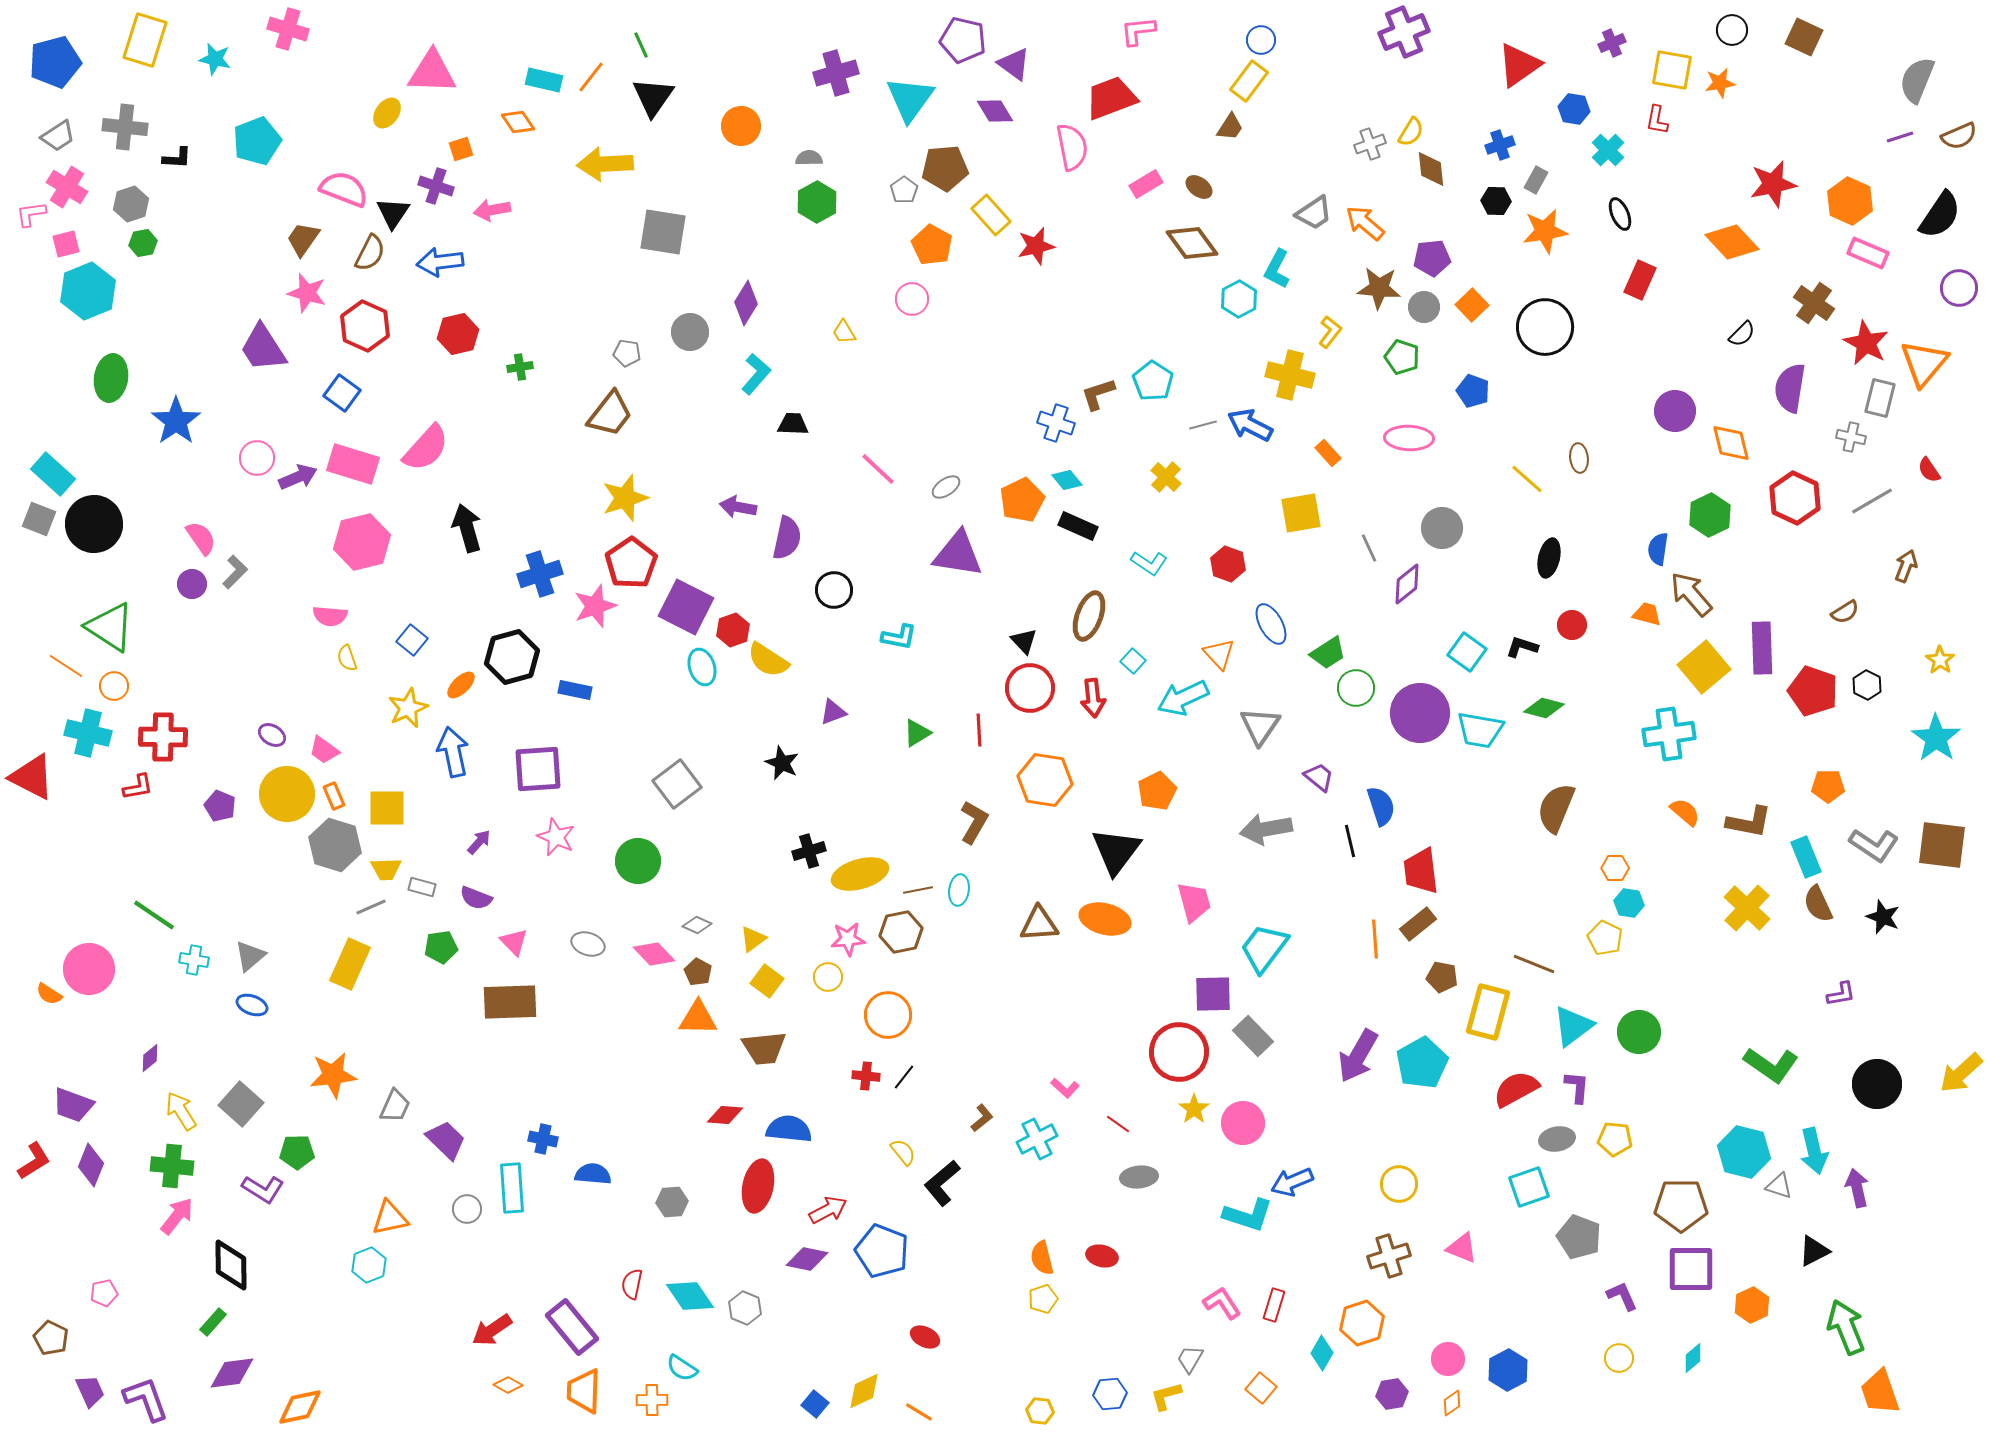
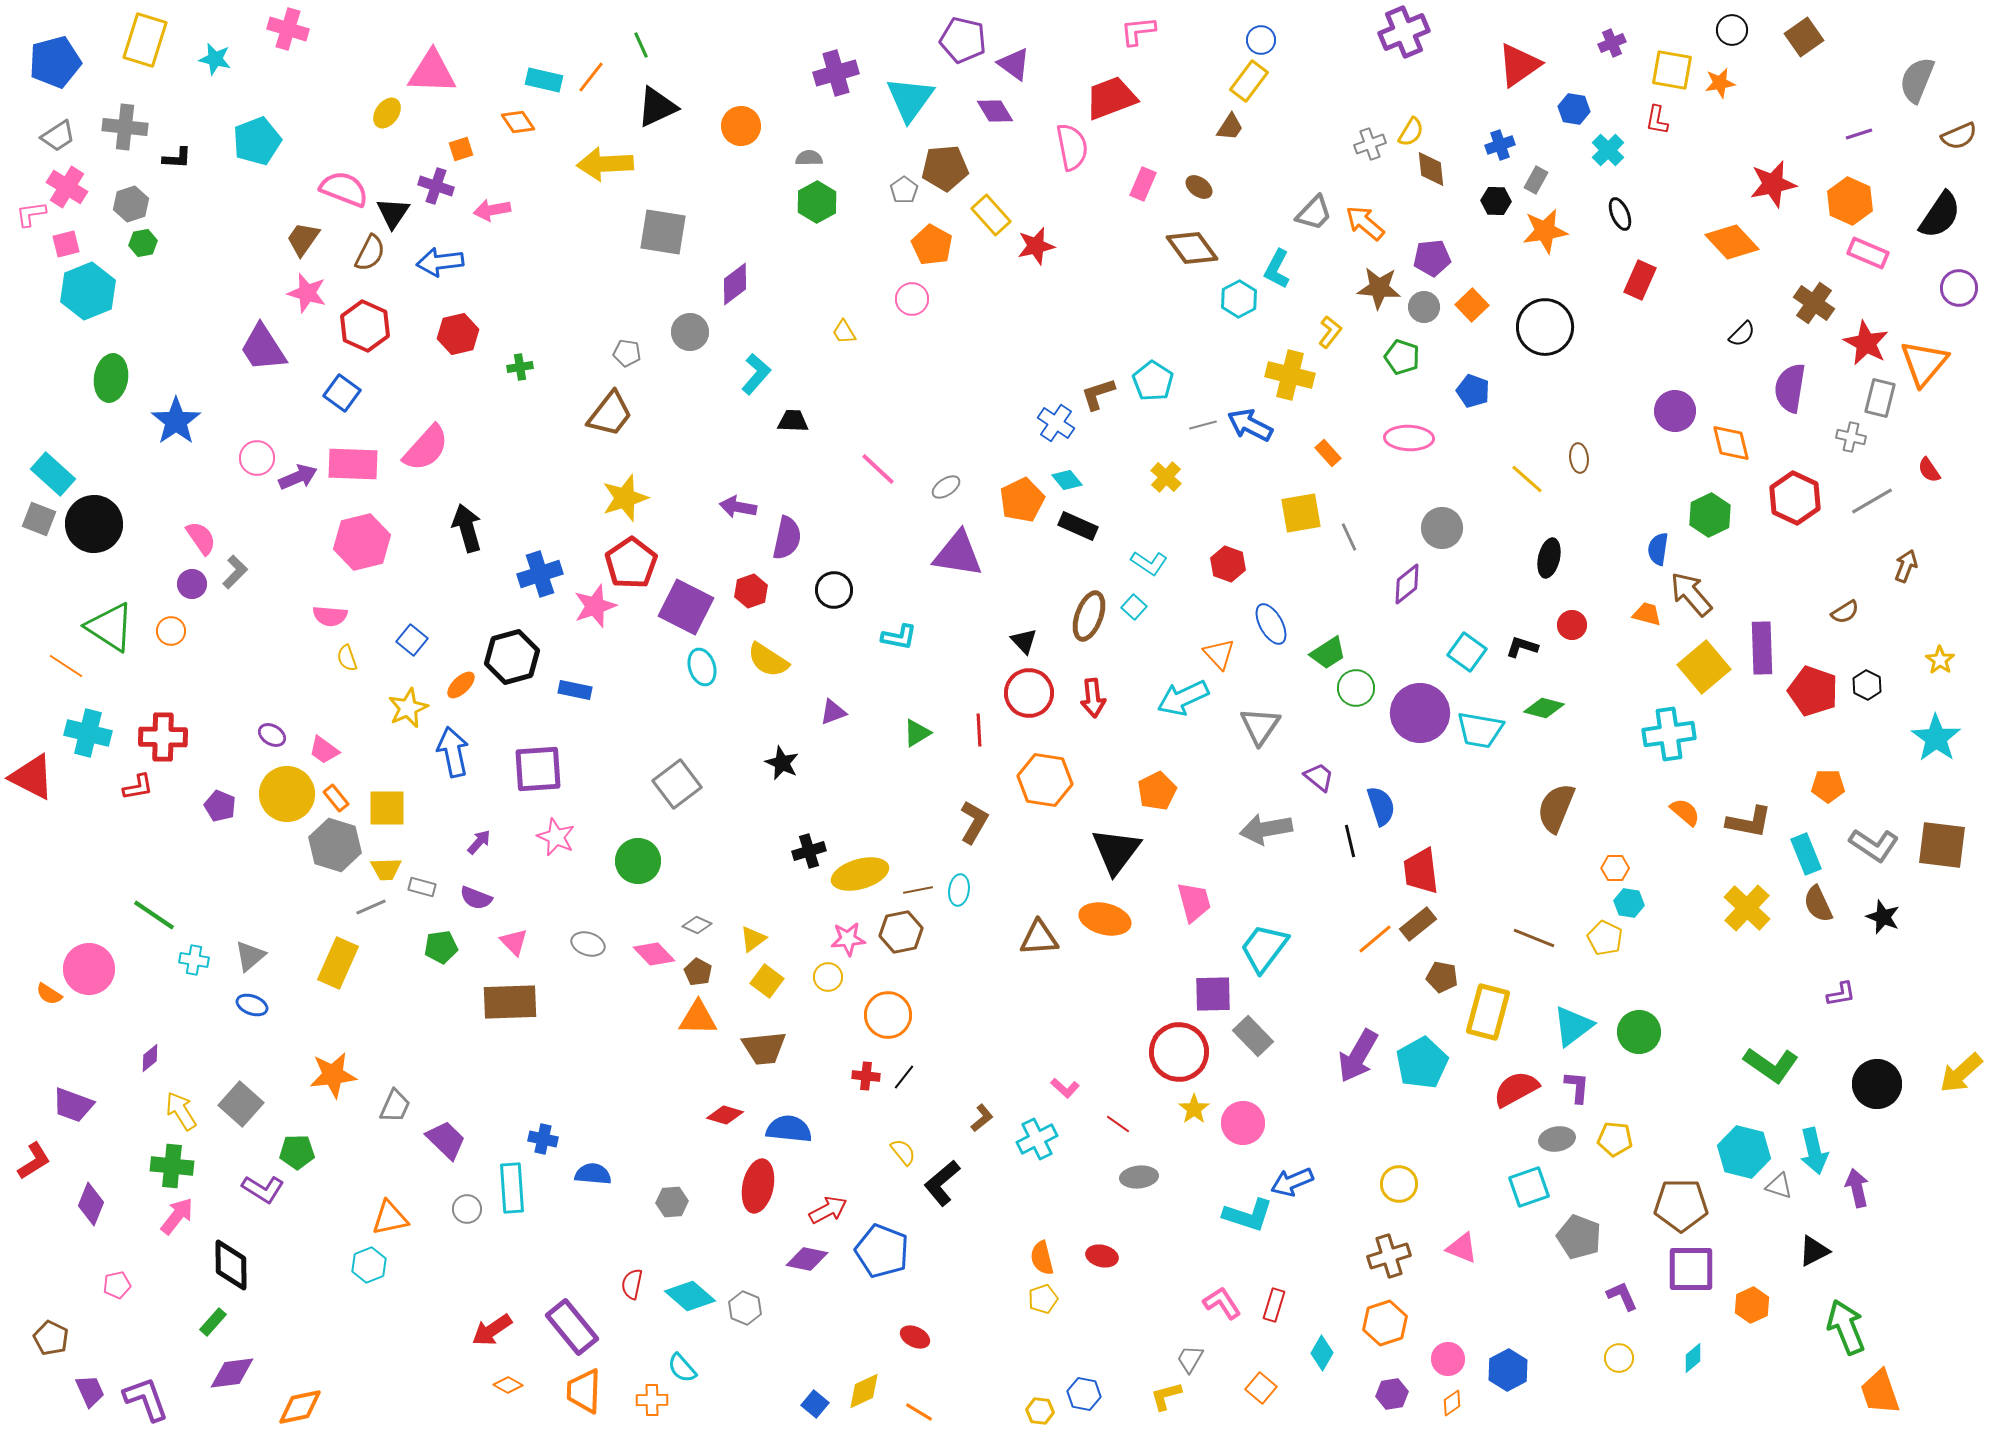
brown square at (1804, 37): rotated 30 degrees clockwise
black triangle at (653, 97): moved 4 px right, 10 px down; rotated 30 degrees clockwise
purple line at (1900, 137): moved 41 px left, 3 px up
pink rectangle at (1146, 184): moved 3 px left; rotated 36 degrees counterclockwise
gray trapezoid at (1314, 213): rotated 12 degrees counterclockwise
brown diamond at (1192, 243): moved 5 px down
purple diamond at (746, 303): moved 11 px left, 19 px up; rotated 21 degrees clockwise
blue cross at (1056, 423): rotated 15 degrees clockwise
black trapezoid at (793, 424): moved 3 px up
pink rectangle at (353, 464): rotated 15 degrees counterclockwise
gray line at (1369, 548): moved 20 px left, 11 px up
red hexagon at (733, 630): moved 18 px right, 39 px up
cyan square at (1133, 661): moved 1 px right, 54 px up
orange circle at (114, 686): moved 57 px right, 55 px up
red circle at (1030, 688): moved 1 px left, 5 px down
orange rectangle at (334, 796): moved 2 px right, 2 px down; rotated 16 degrees counterclockwise
cyan rectangle at (1806, 857): moved 3 px up
brown triangle at (1039, 924): moved 14 px down
orange line at (1375, 939): rotated 54 degrees clockwise
yellow rectangle at (350, 964): moved 12 px left, 1 px up
brown line at (1534, 964): moved 26 px up
red diamond at (725, 1115): rotated 12 degrees clockwise
purple diamond at (91, 1165): moved 39 px down
pink pentagon at (104, 1293): moved 13 px right, 8 px up
cyan diamond at (690, 1296): rotated 15 degrees counterclockwise
orange hexagon at (1362, 1323): moved 23 px right
red ellipse at (925, 1337): moved 10 px left
cyan semicircle at (682, 1368): rotated 16 degrees clockwise
blue hexagon at (1110, 1394): moved 26 px left; rotated 16 degrees clockwise
